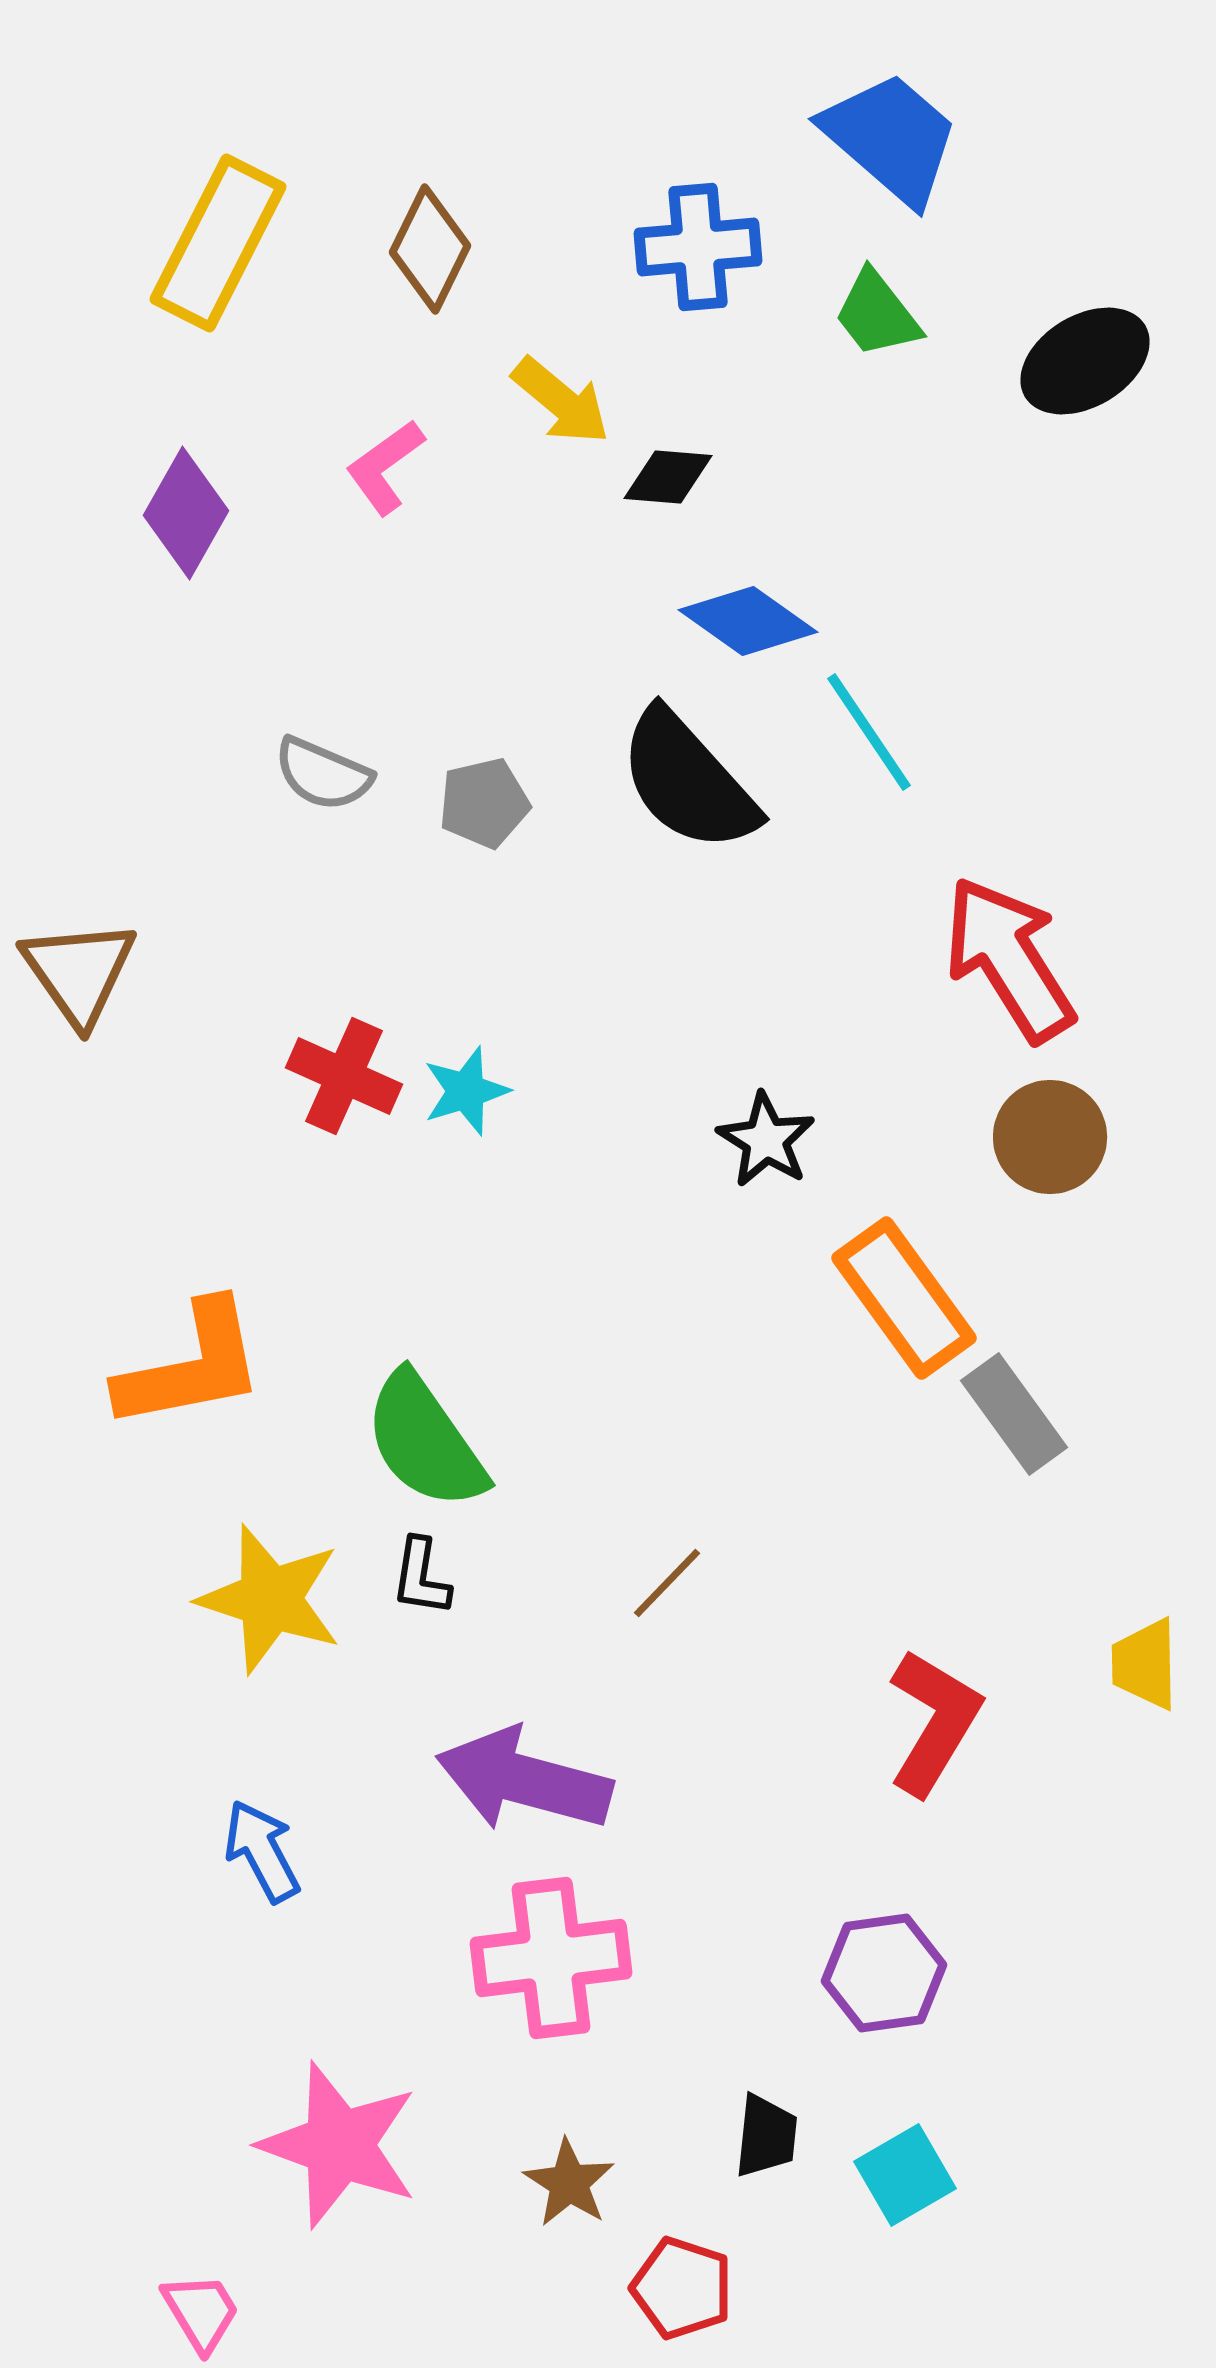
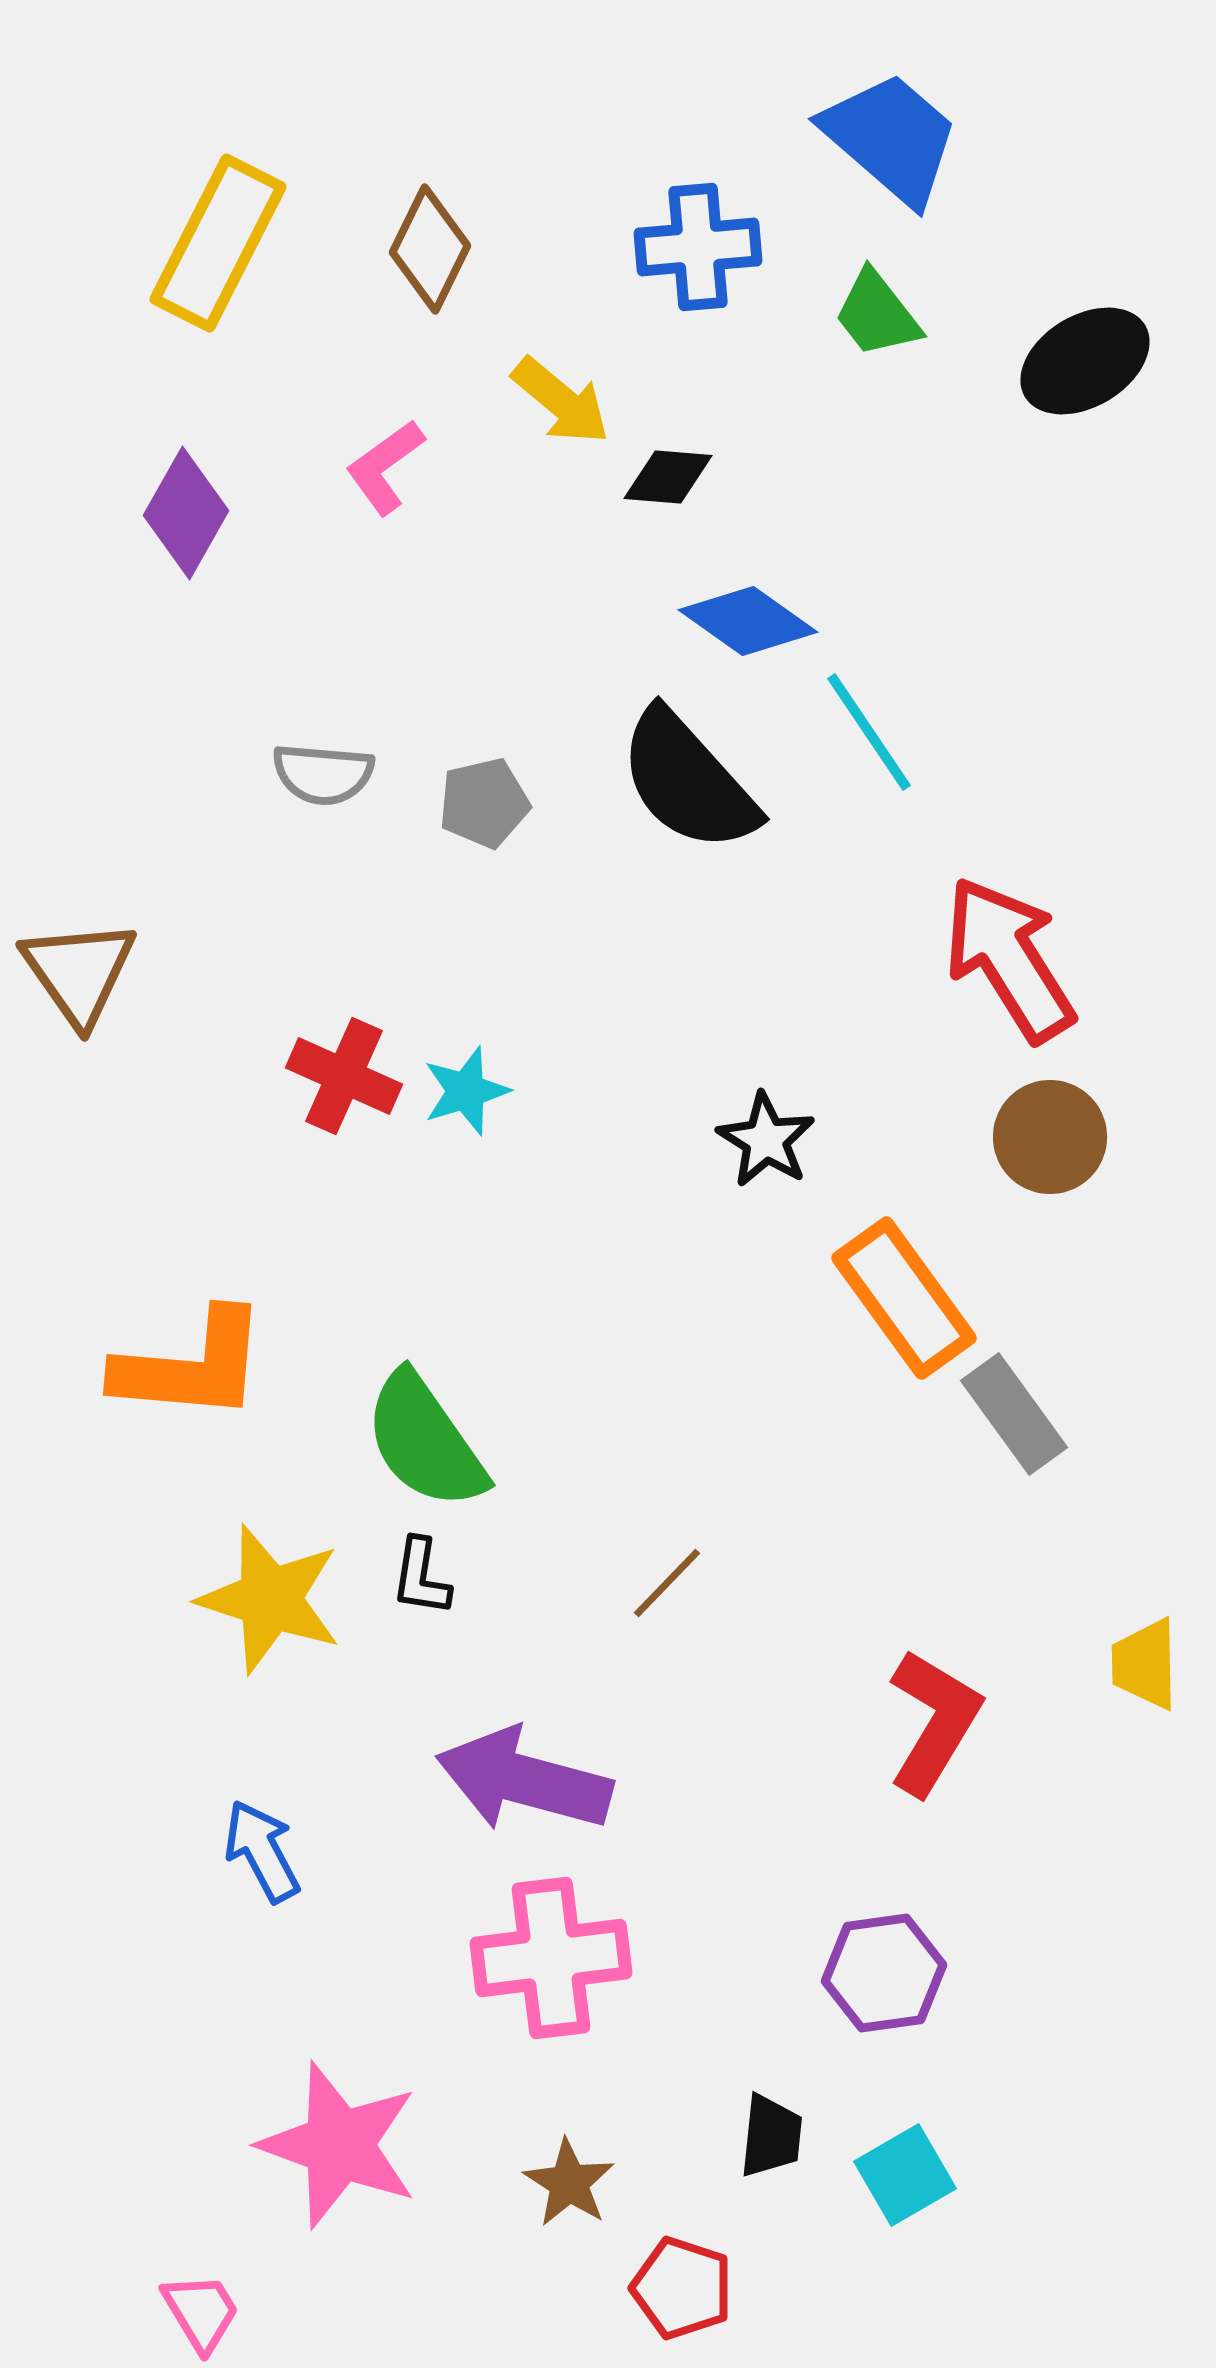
gray semicircle: rotated 18 degrees counterclockwise
orange L-shape: rotated 16 degrees clockwise
black trapezoid: moved 5 px right
